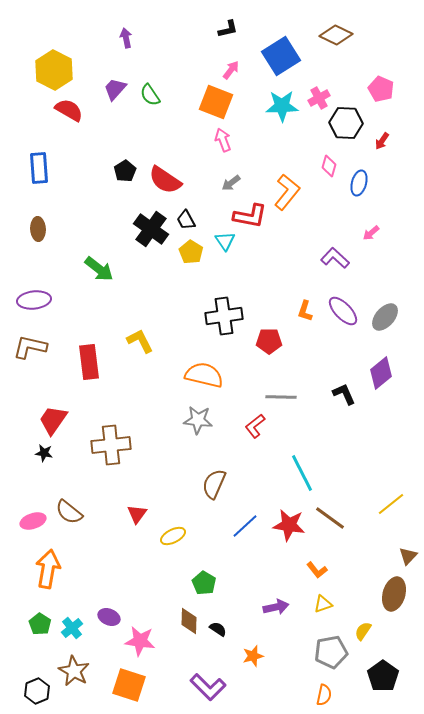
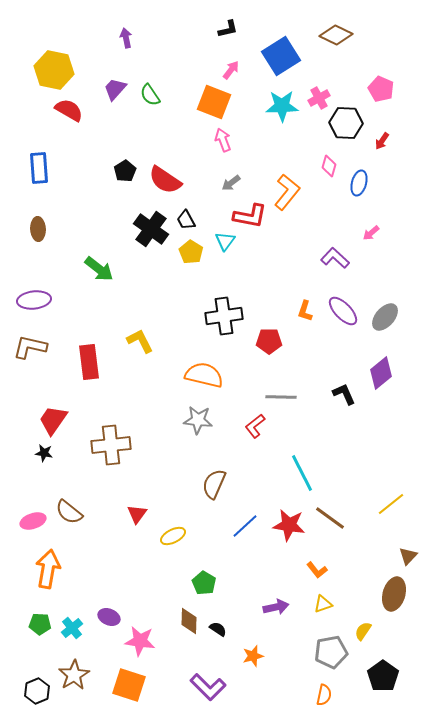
yellow hexagon at (54, 70): rotated 15 degrees counterclockwise
orange square at (216, 102): moved 2 px left
cyan triangle at (225, 241): rotated 10 degrees clockwise
green pentagon at (40, 624): rotated 30 degrees counterclockwise
brown star at (74, 671): moved 4 px down; rotated 12 degrees clockwise
